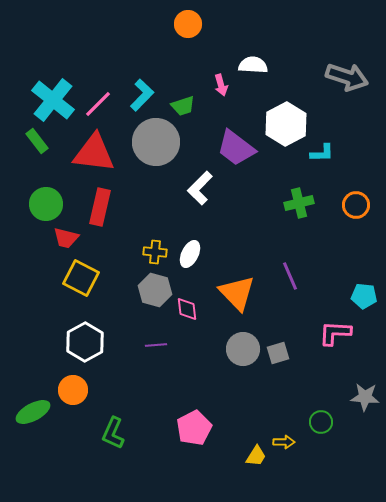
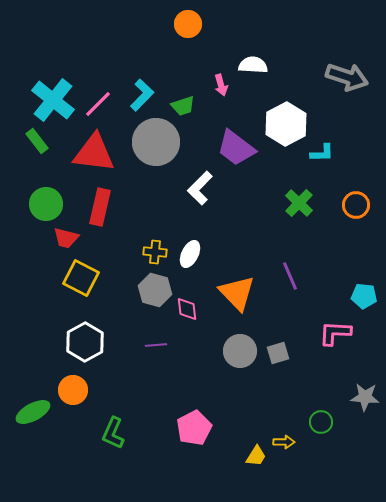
green cross at (299, 203): rotated 32 degrees counterclockwise
gray circle at (243, 349): moved 3 px left, 2 px down
